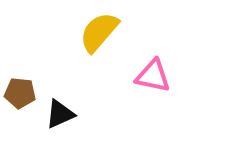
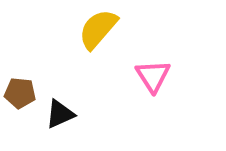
yellow semicircle: moved 1 px left, 3 px up
pink triangle: rotated 45 degrees clockwise
